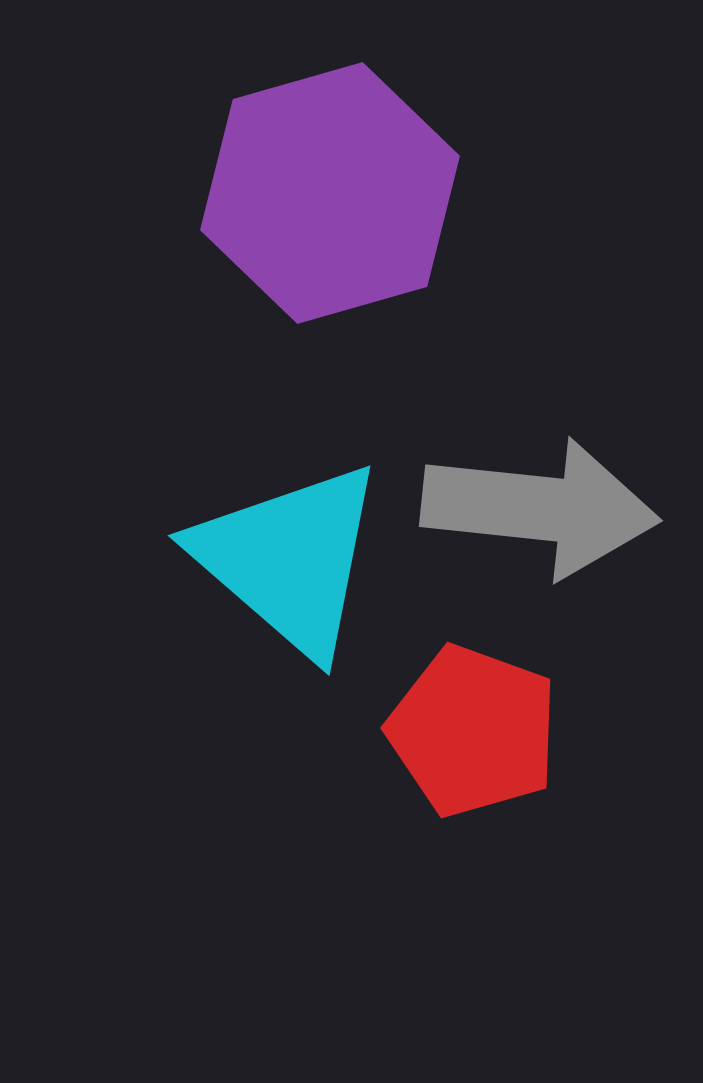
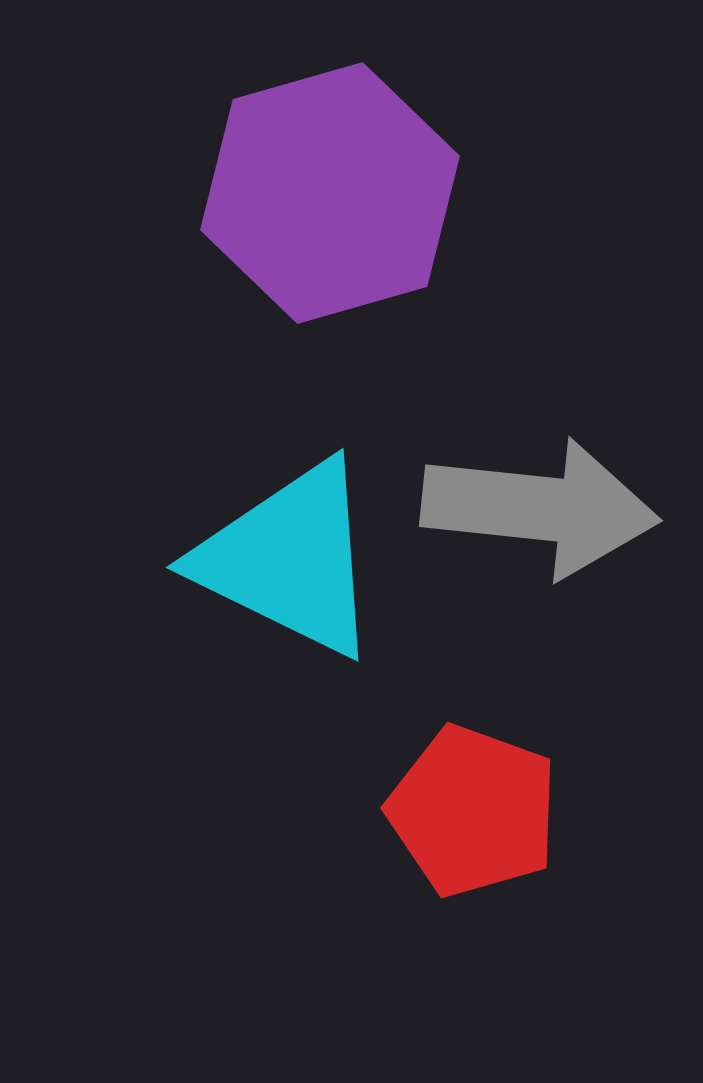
cyan triangle: rotated 15 degrees counterclockwise
red pentagon: moved 80 px down
